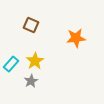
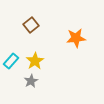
brown square: rotated 28 degrees clockwise
cyan rectangle: moved 3 px up
